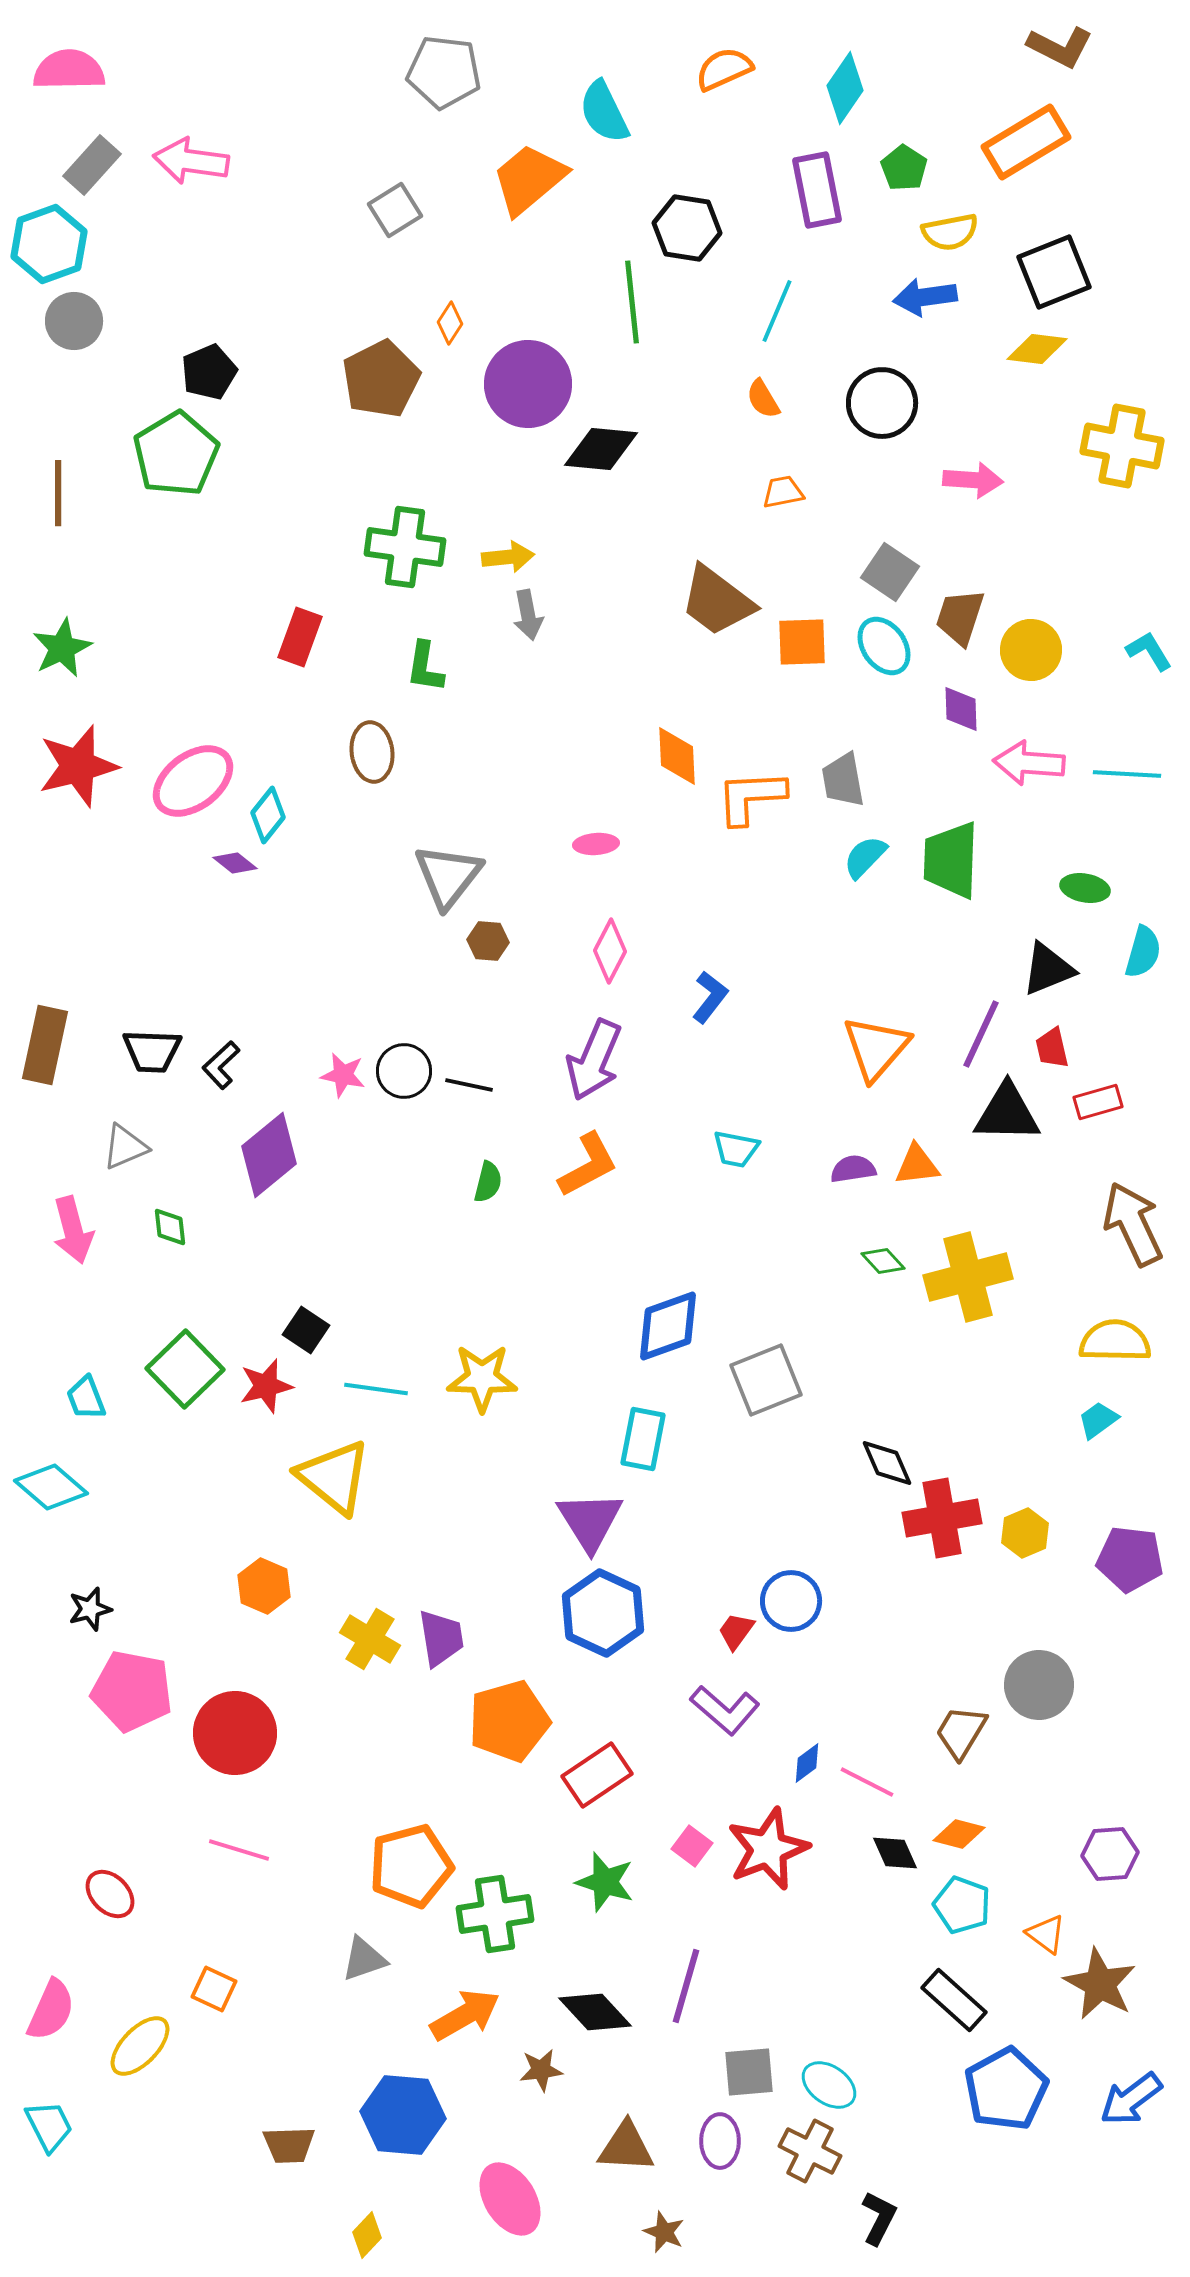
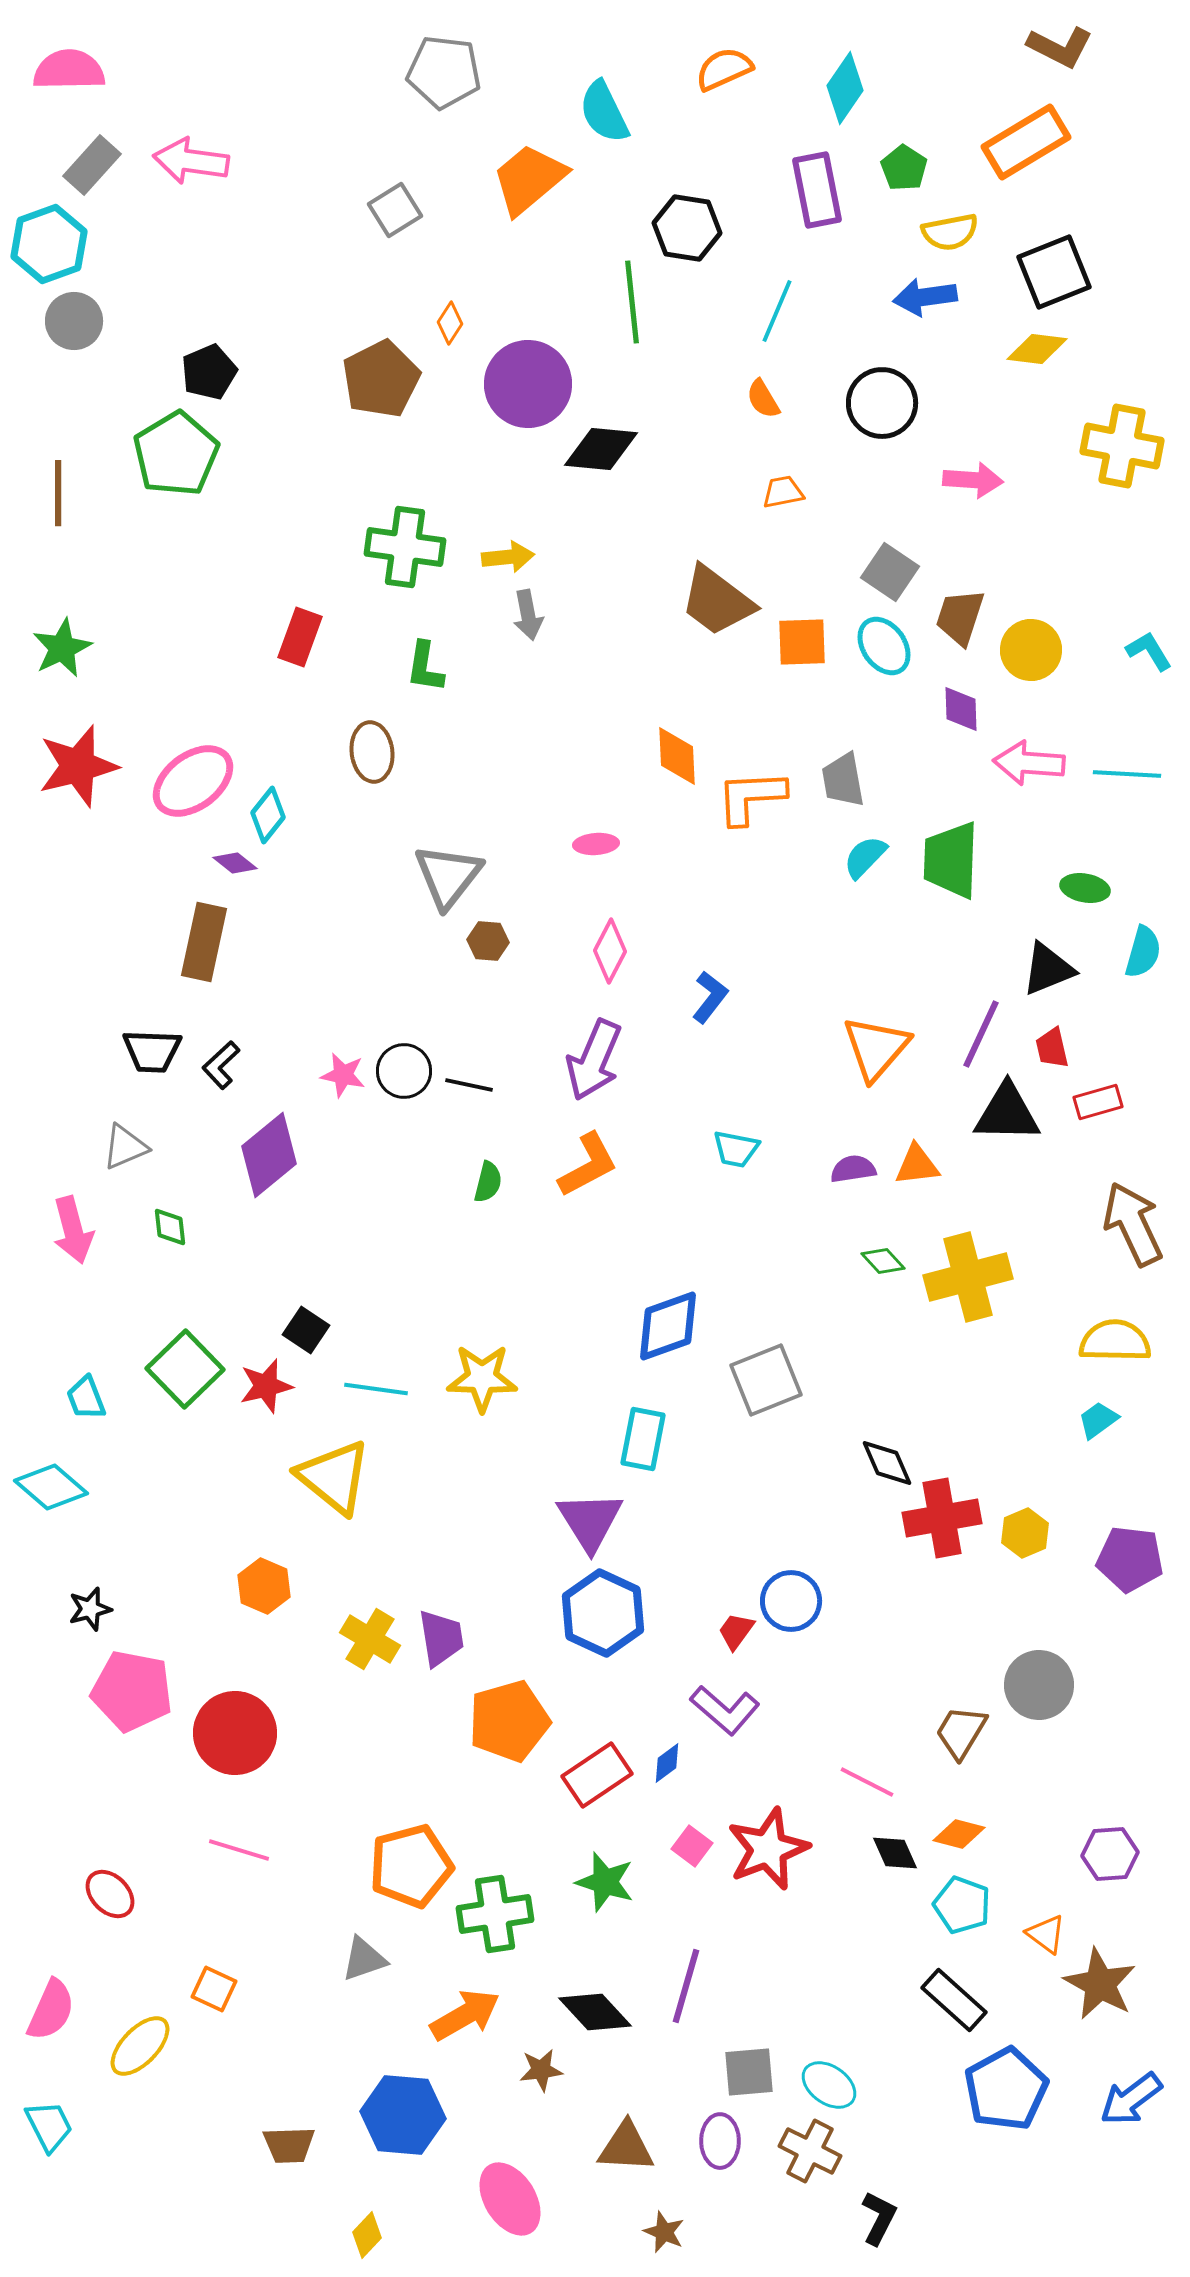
brown rectangle at (45, 1045): moved 159 px right, 103 px up
blue diamond at (807, 1763): moved 140 px left
